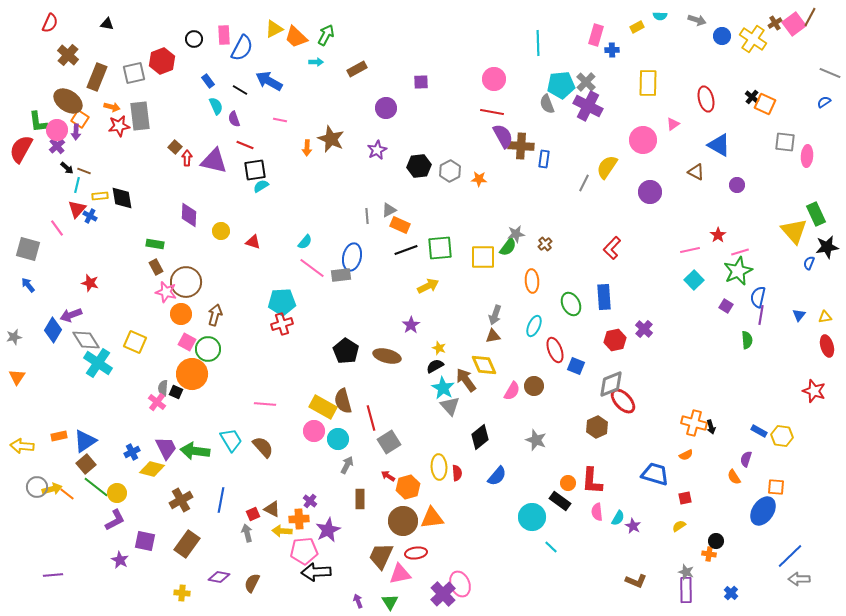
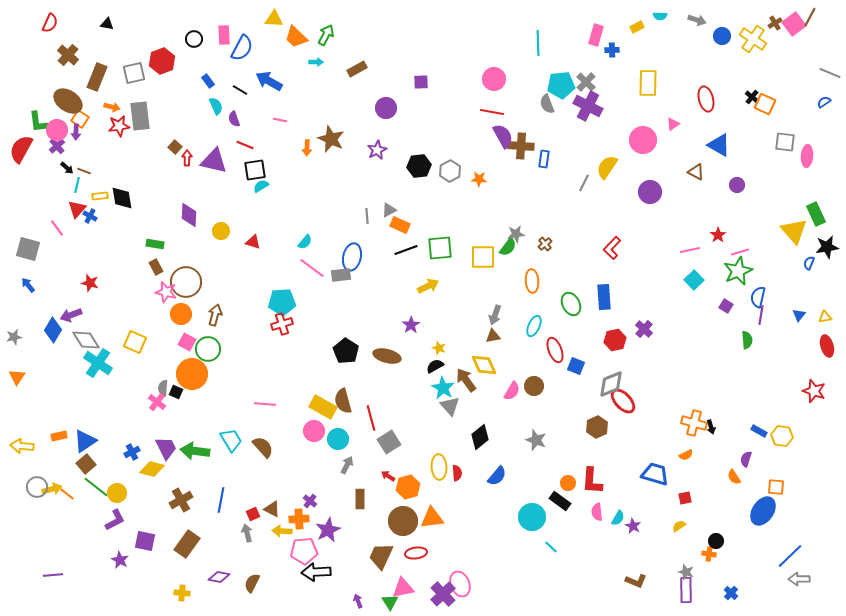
yellow triangle at (274, 29): moved 10 px up; rotated 30 degrees clockwise
pink triangle at (400, 574): moved 3 px right, 14 px down
